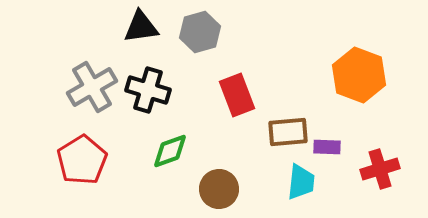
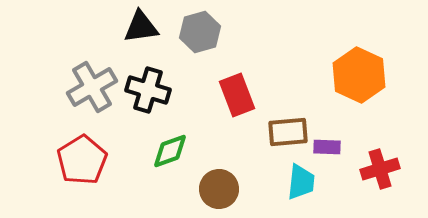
orange hexagon: rotated 4 degrees clockwise
